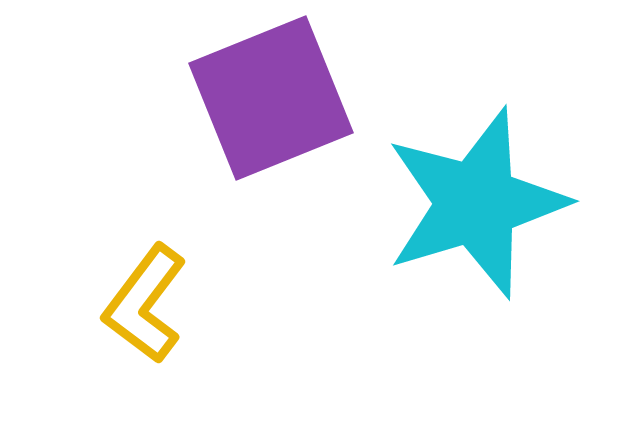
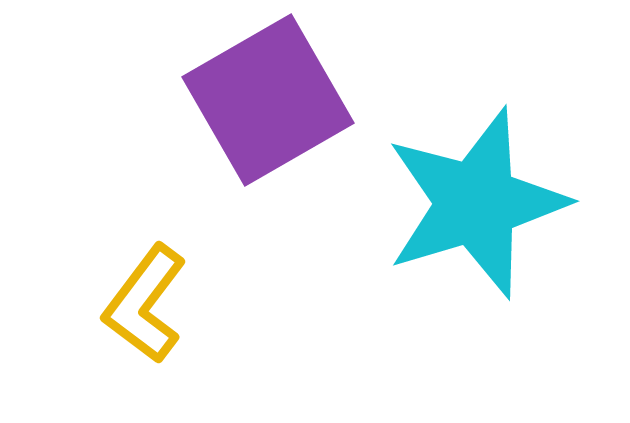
purple square: moved 3 px left, 2 px down; rotated 8 degrees counterclockwise
